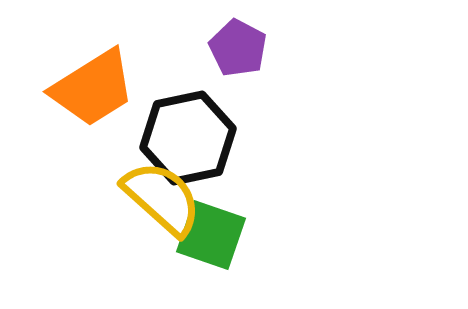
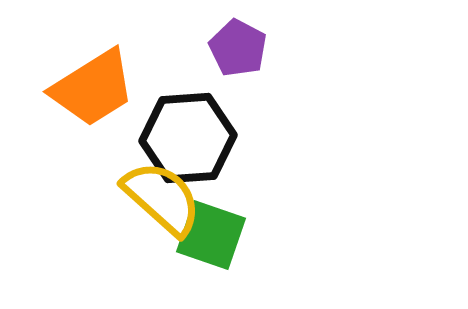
black hexagon: rotated 8 degrees clockwise
